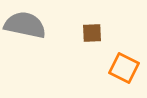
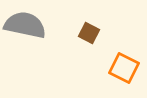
brown square: moved 3 px left; rotated 30 degrees clockwise
